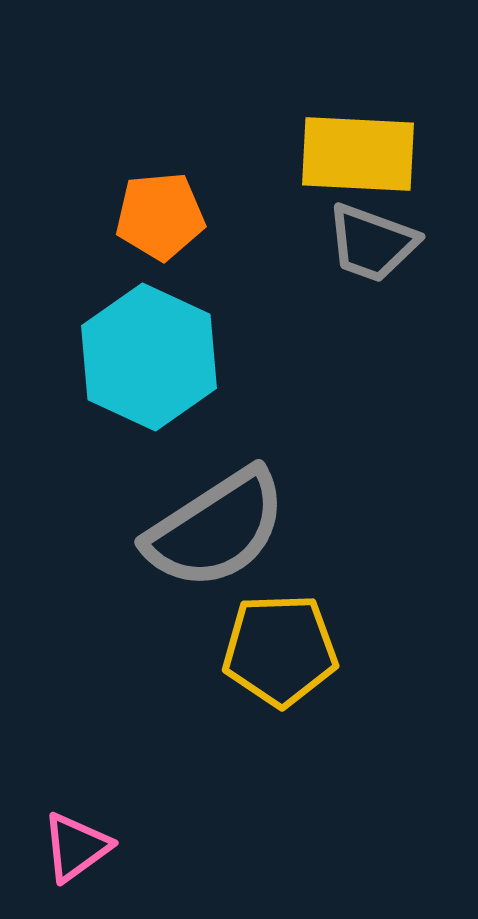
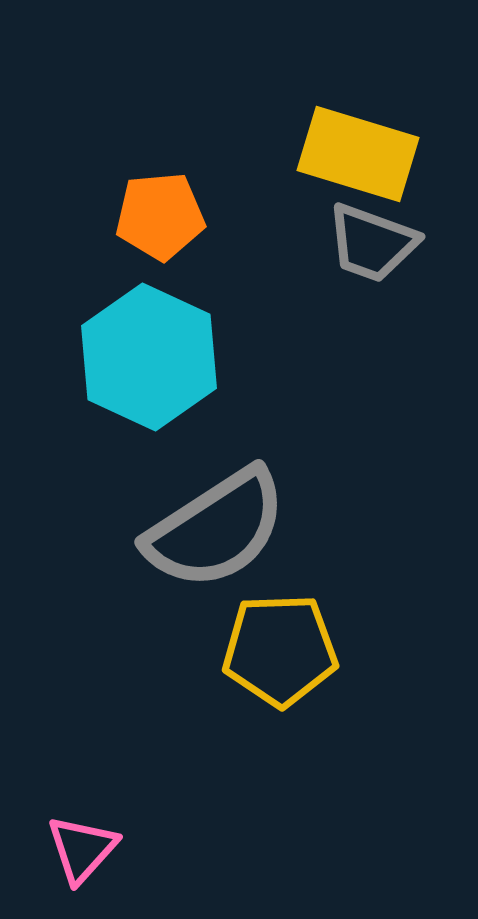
yellow rectangle: rotated 14 degrees clockwise
pink triangle: moved 6 px right, 2 px down; rotated 12 degrees counterclockwise
